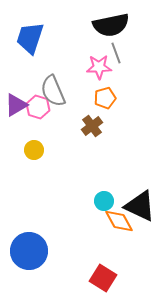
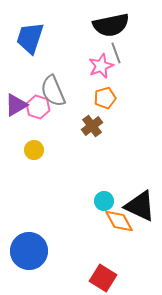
pink star: moved 2 px right, 1 px up; rotated 20 degrees counterclockwise
